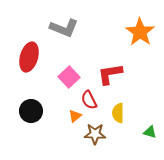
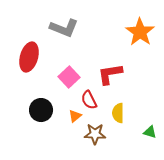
black circle: moved 10 px right, 1 px up
